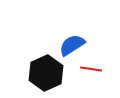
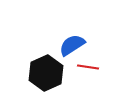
red line: moved 3 px left, 2 px up
